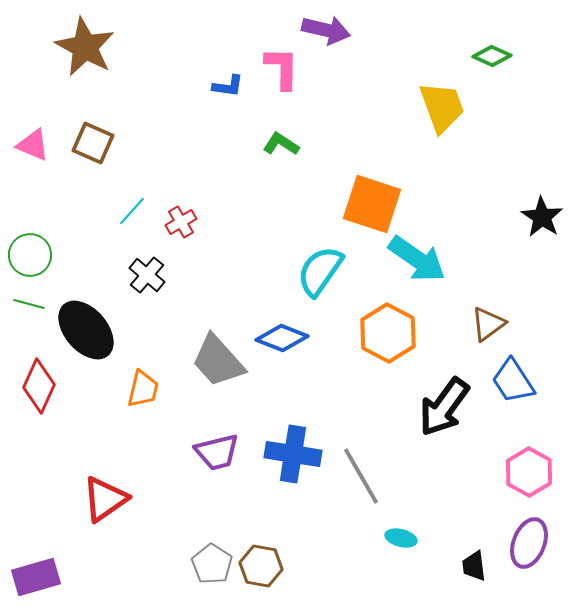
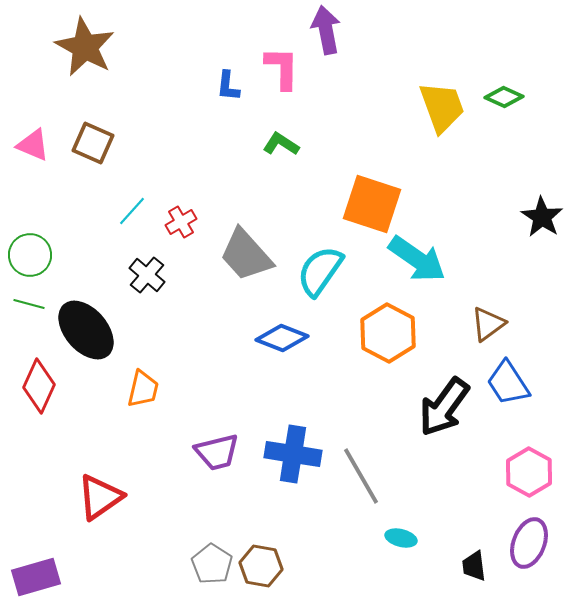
purple arrow: rotated 114 degrees counterclockwise
green diamond: moved 12 px right, 41 px down
blue L-shape: rotated 88 degrees clockwise
gray trapezoid: moved 28 px right, 106 px up
blue trapezoid: moved 5 px left, 2 px down
red triangle: moved 5 px left, 2 px up
